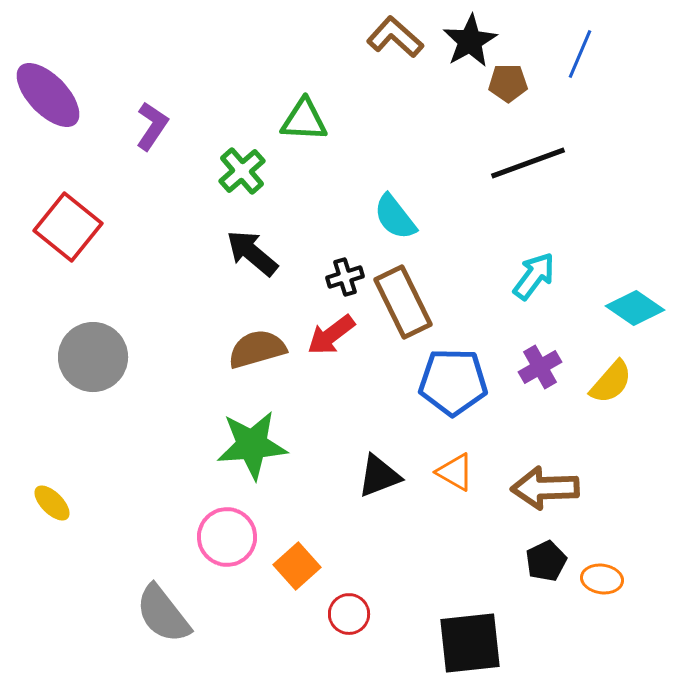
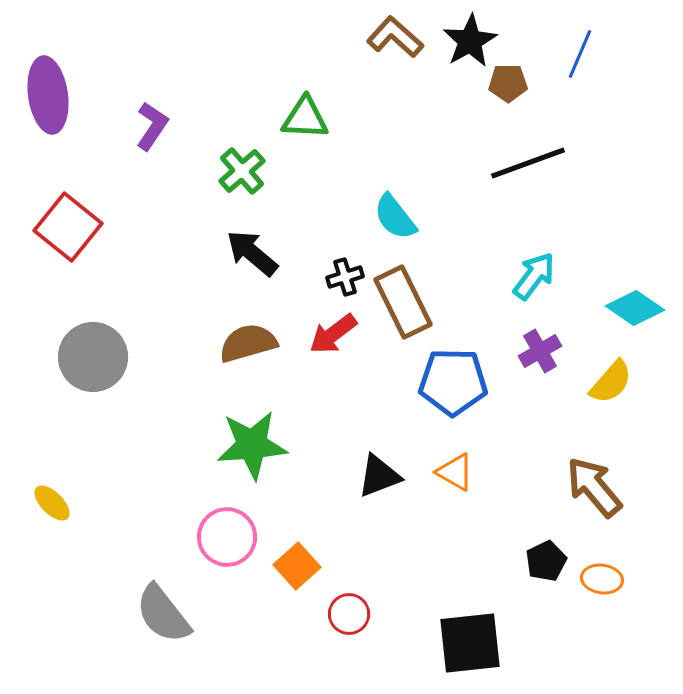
purple ellipse: rotated 36 degrees clockwise
green triangle: moved 1 px right, 2 px up
red arrow: moved 2 px right, 1 px up
brown semicircle: moved 9 px left, 6 px up
purple cross: moved 16 px up
brown arrow: moved 49 px right, 1 px up; rotated 52 degrees clockwise
